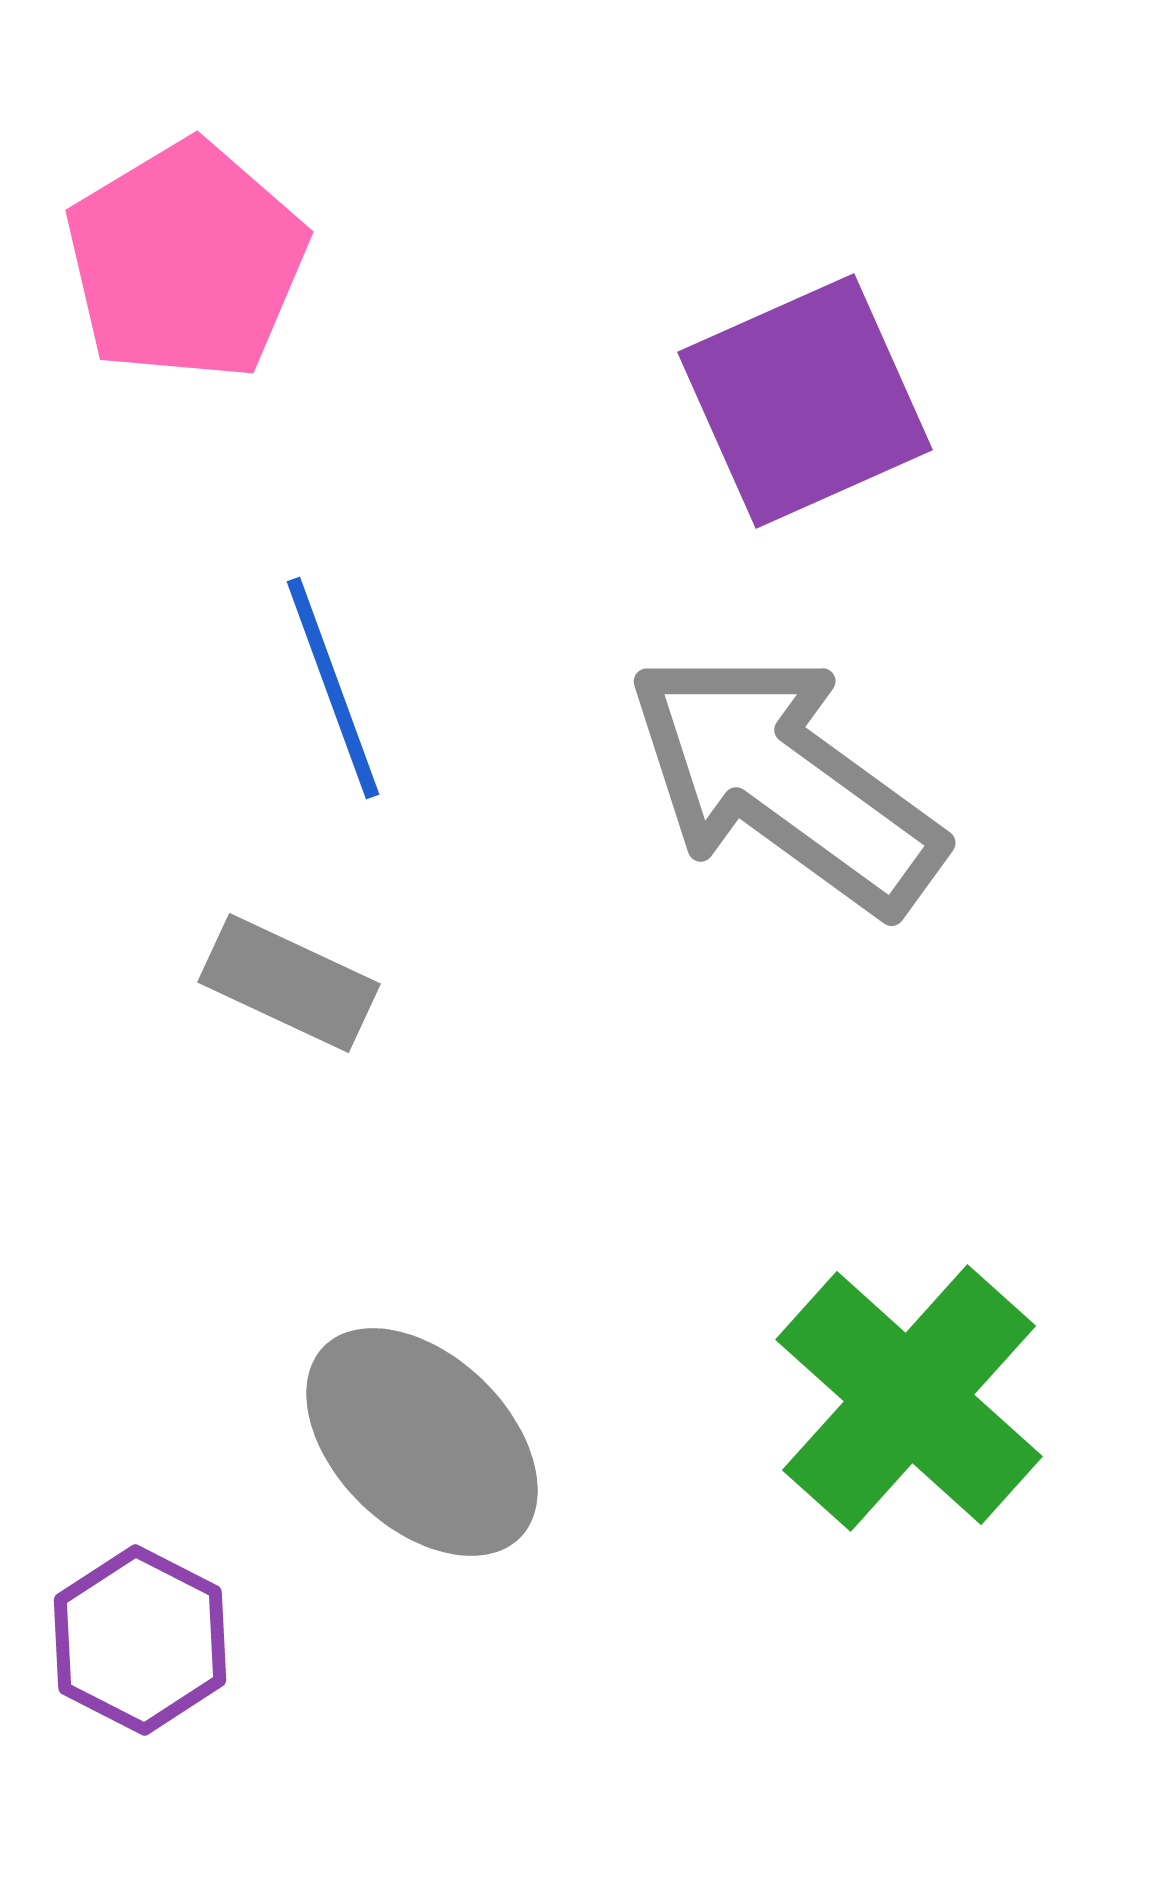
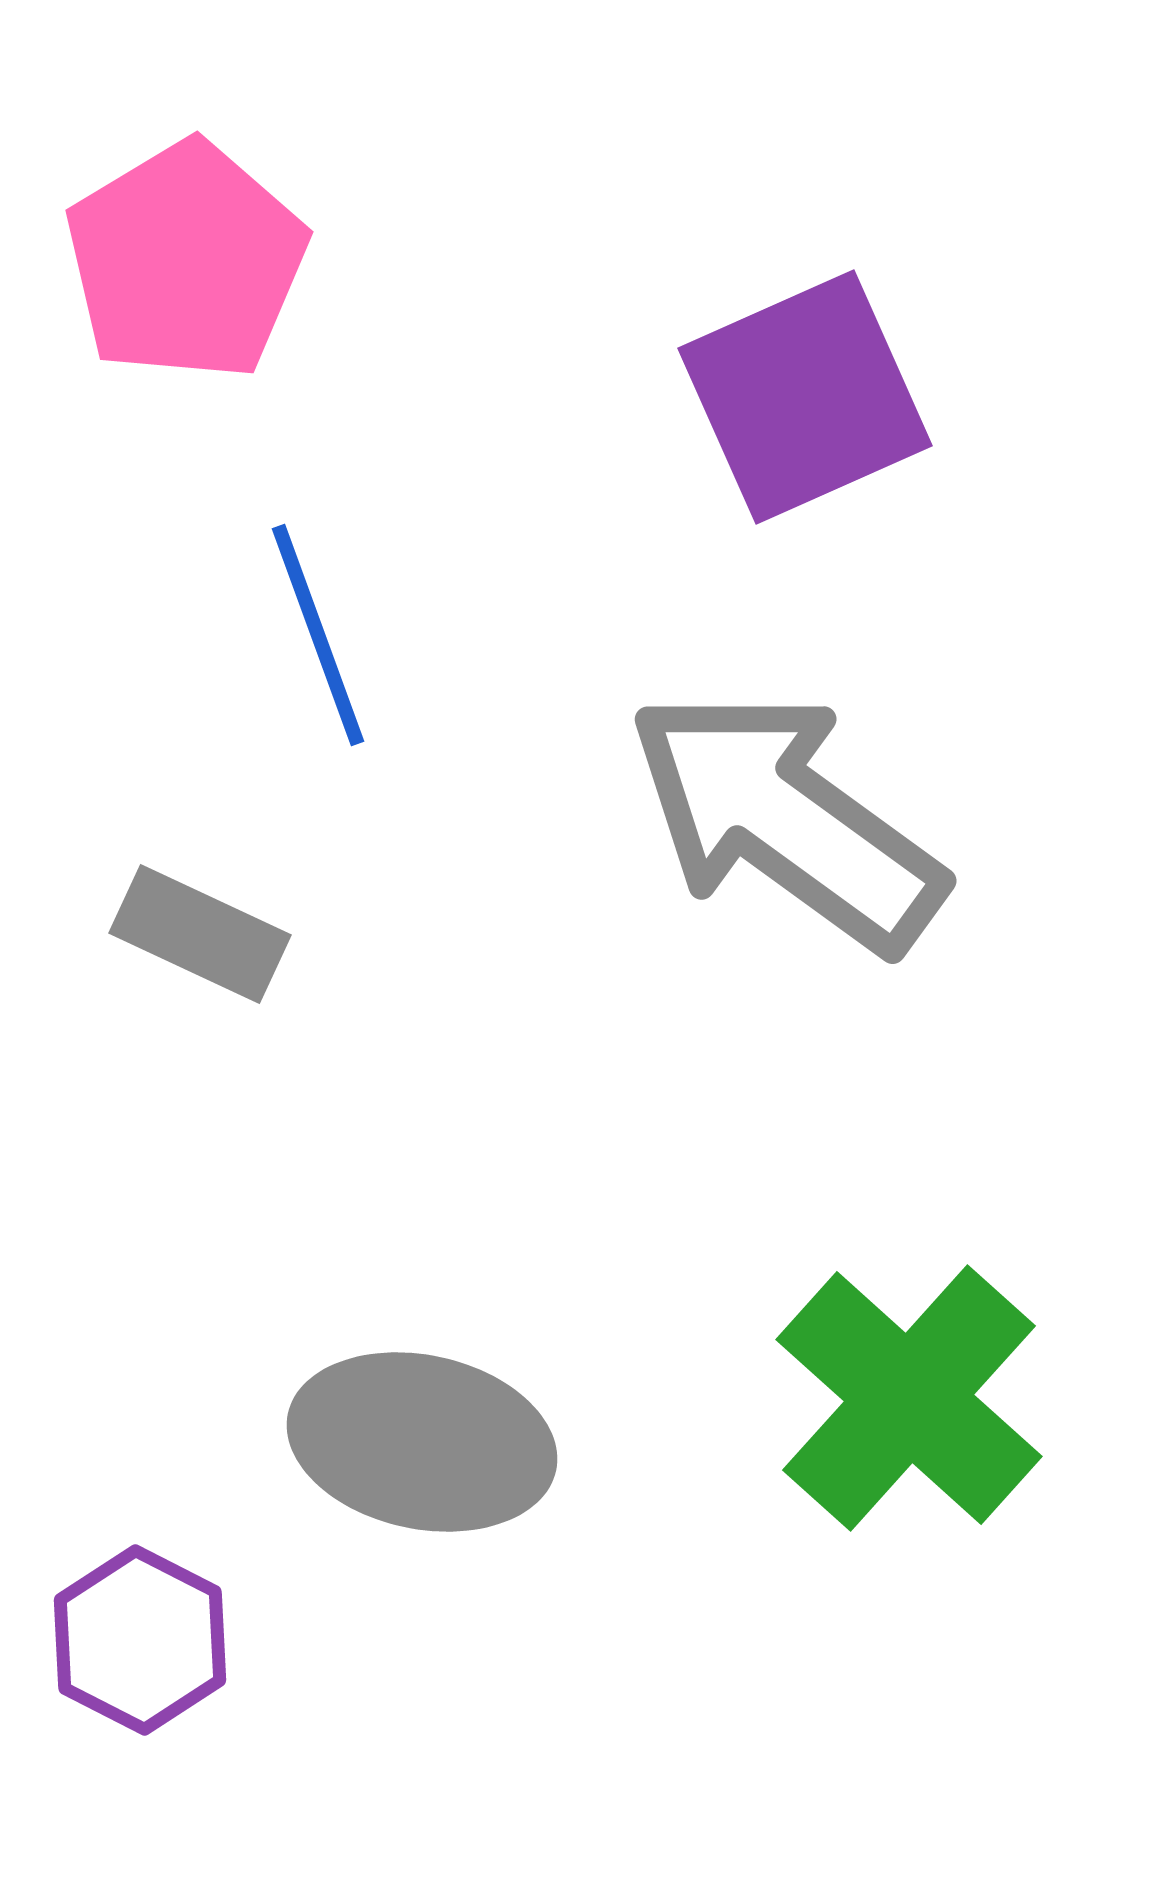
purple square: moved 4 px up
blue line: moved 15 px left, 53 px up
gray arrow: moved 1 px right, 38 px down
gray rectangle: moved 89 px left, 49 px up
gray ellipse: rotated 32 degrees counterclockwise
